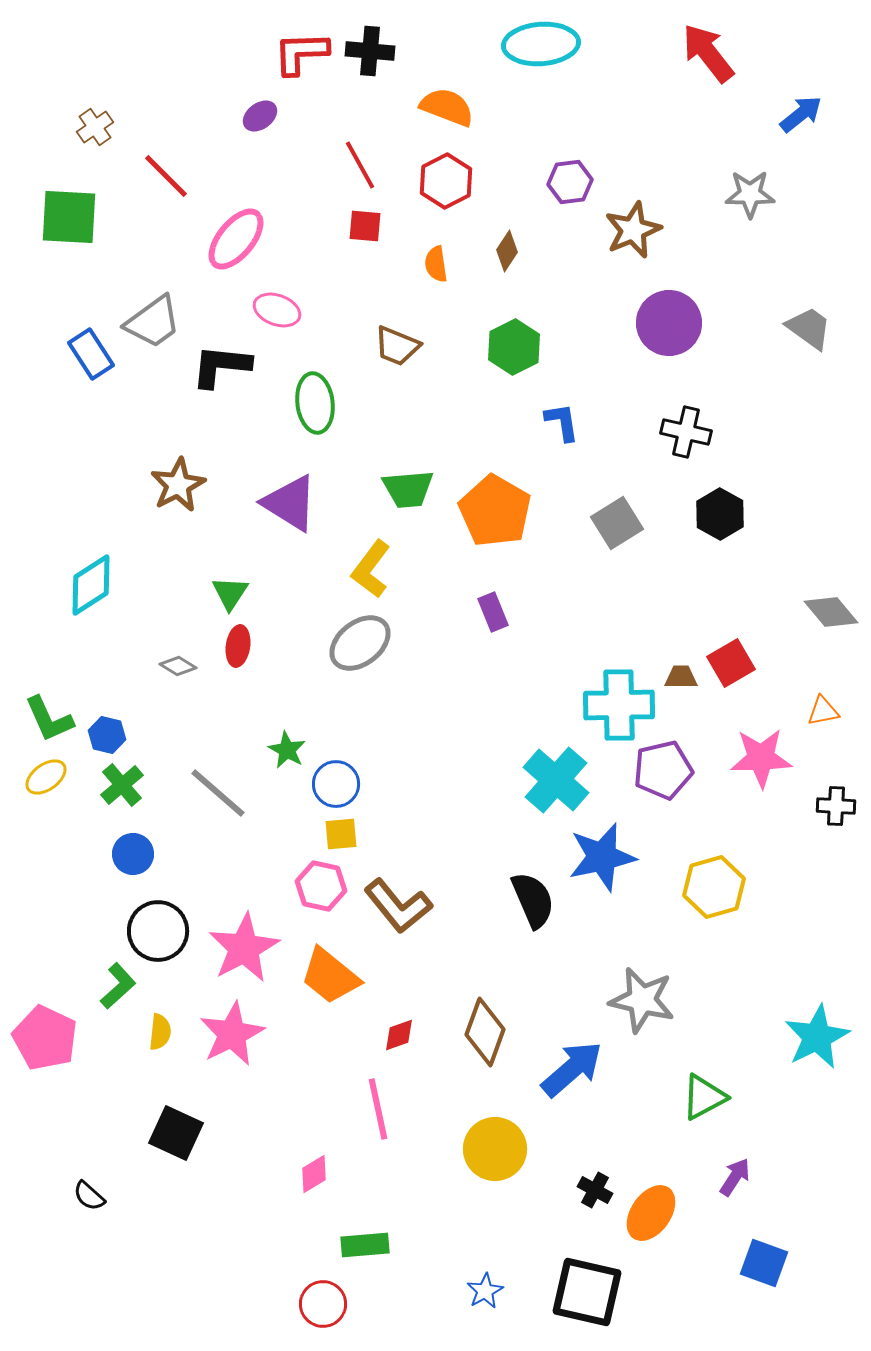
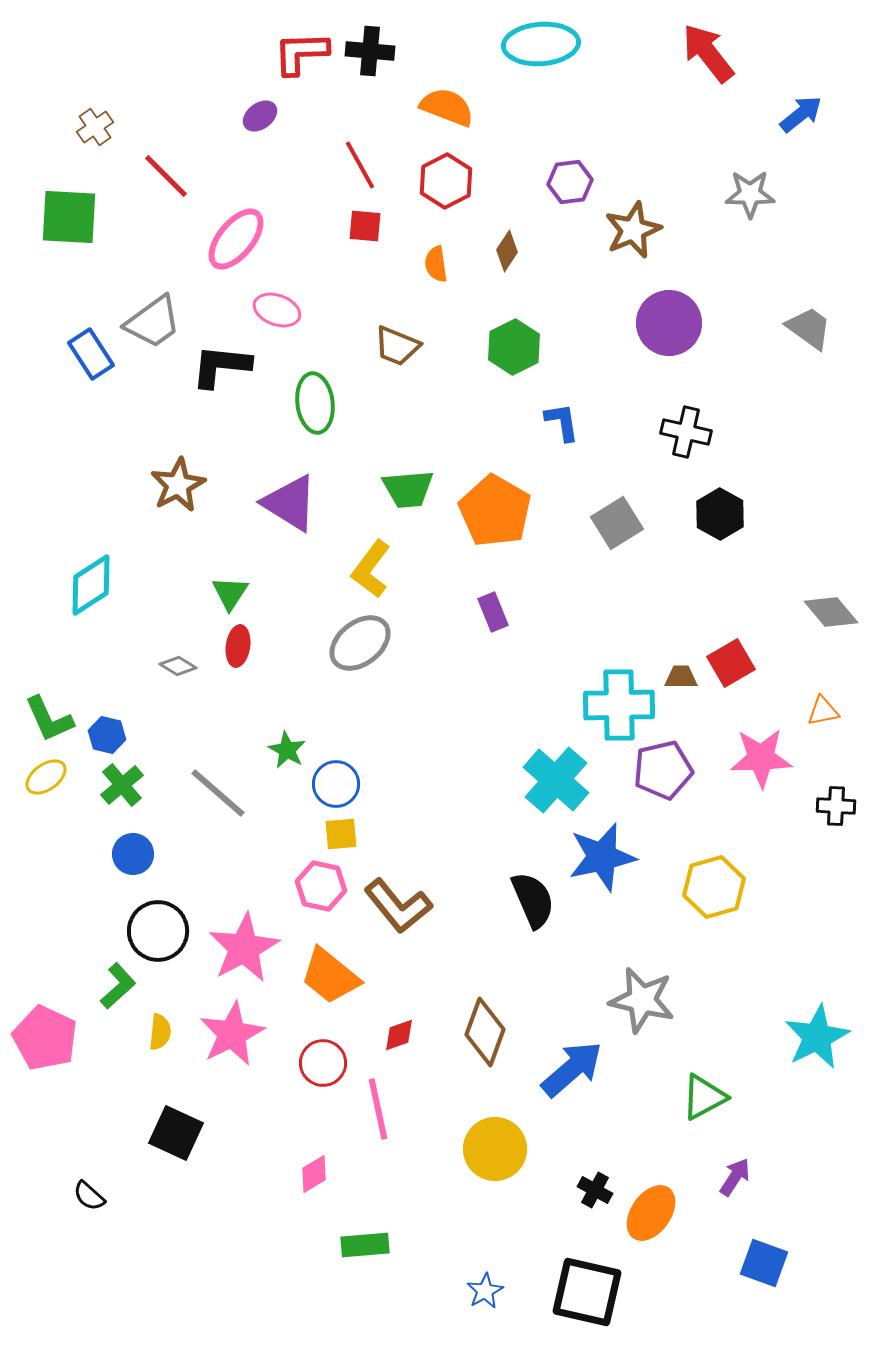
red circle at (323, 1304): moved 241 px up
